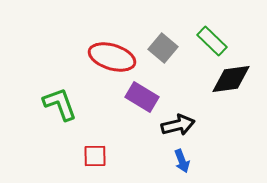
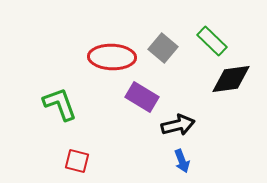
red ellipse: rotated 15 degrees counterclockwise
red square: moved 18 px left, 5 px down; rotated 15 degrees clockwise
